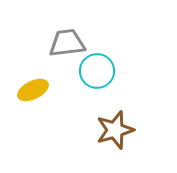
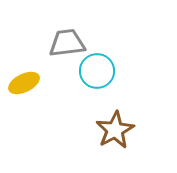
yellow ellipse: moved 9 px left, 7 px up
brown star: rotated 12 degrees counterclockwise
